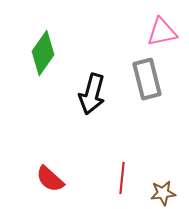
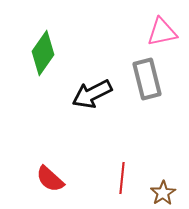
black arrow: rotated 48 degrees clockwise
brown star: rotated 25 degrees counterclockwise
